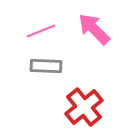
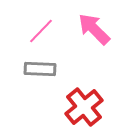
pink line: rotated 24 degrees counterclockwise
gray rectangle: moved 6 px left, 3 px down
